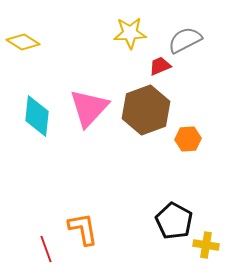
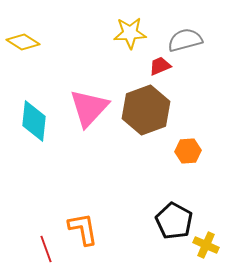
gray semicircle: rotated 12 degrees clockwise
cyan diamond: moved 3 px left, 5 px down
orange hexagon: moved 12 px down
yellow cross: rotated 15 degrees clockwise
